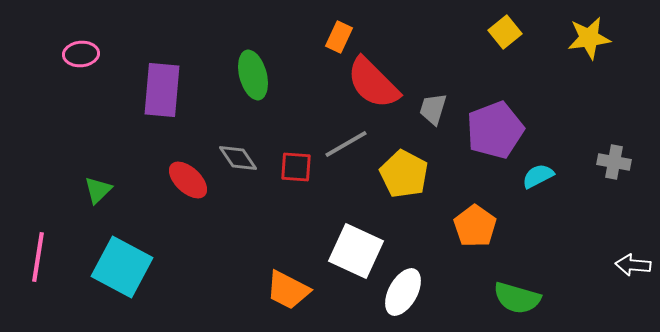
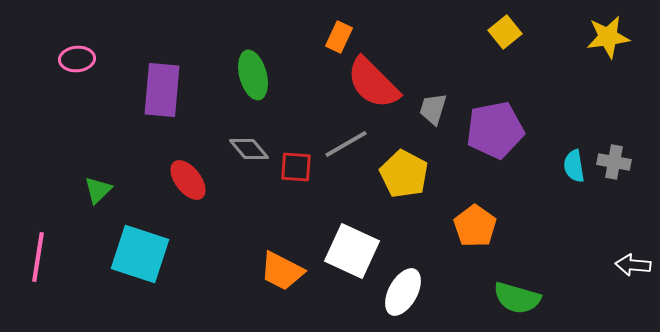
yellow star: moved 19 px right, 1 px up
pink ellipse: moved 4 px left, 5 px down
purple pentagon: rotated 10 degrees clockwise
gray diamond: moved 11 px right, 9 px up; rotated 6 degrees counterclockwise
cyan semicircle: moved 36 px right, 10 px up; rotated 72 degrees counterclockwise
red ellipse: rotated 9 degrees clockwise
white square: moved 4 px left
cyan square: moved 18 px right, 13 px up; rotated 10 degrees counterclockwise
orange trapezoid: moved 6 px left, 19 px up
